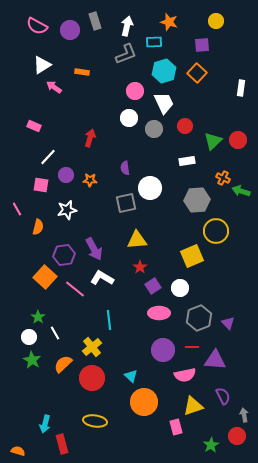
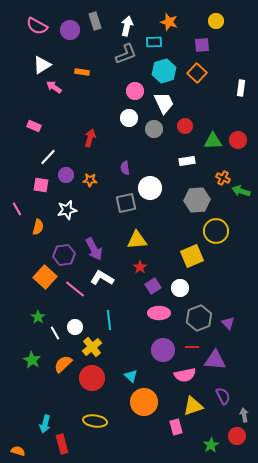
green triangle at (213, 141): rotated 42 degrees clockwise
white circle at (29, 337): moved 46 px right, 10 px up
